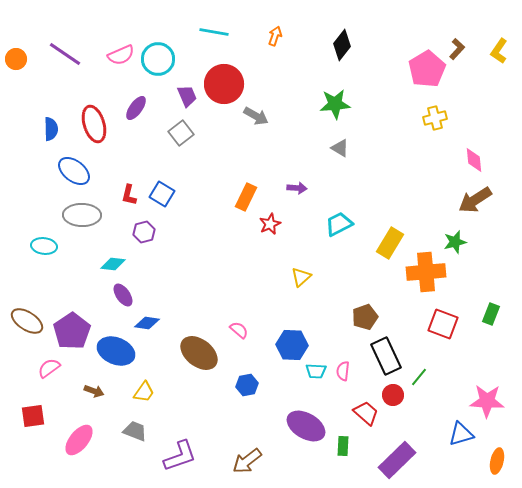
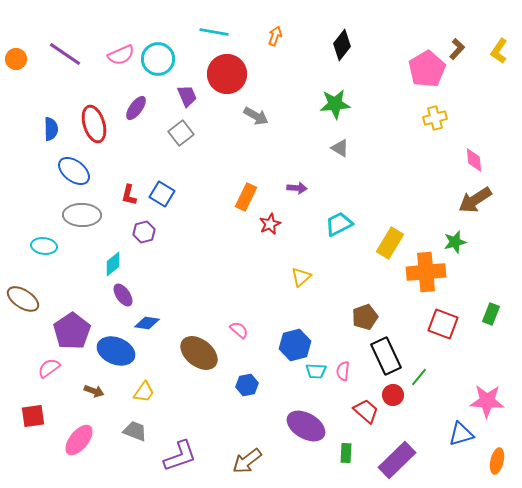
red circle at (224, 84): moved 3 px right, 10 px up
cyan diamond at (113, 264): rotated 45 degrees counterclockwise
brown ellipse at (27, 321): moved 4 px left, 22 px up
blue hexagon at (292, 345): moved 3 px right; rotated 16 degrees counterclockwise
red trapezoid at (366, 413): moved 2 px up
green rectangle at (343, 446): moved 3 px right, 7 px down
